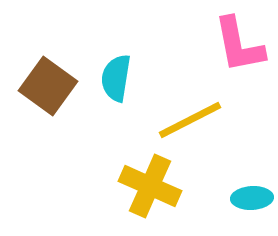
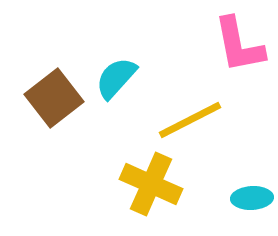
cyan semicircle: rotated 33 degrees clockwise
brown square: moved 6 px right, 12 px down; rotated 16 degrees clockwise
yellow cross: moved 1 px right, 2 px up
